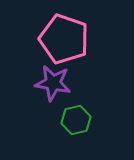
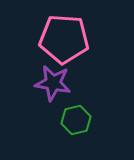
pink pentagon: rotated 15 degrees counterclockwise
